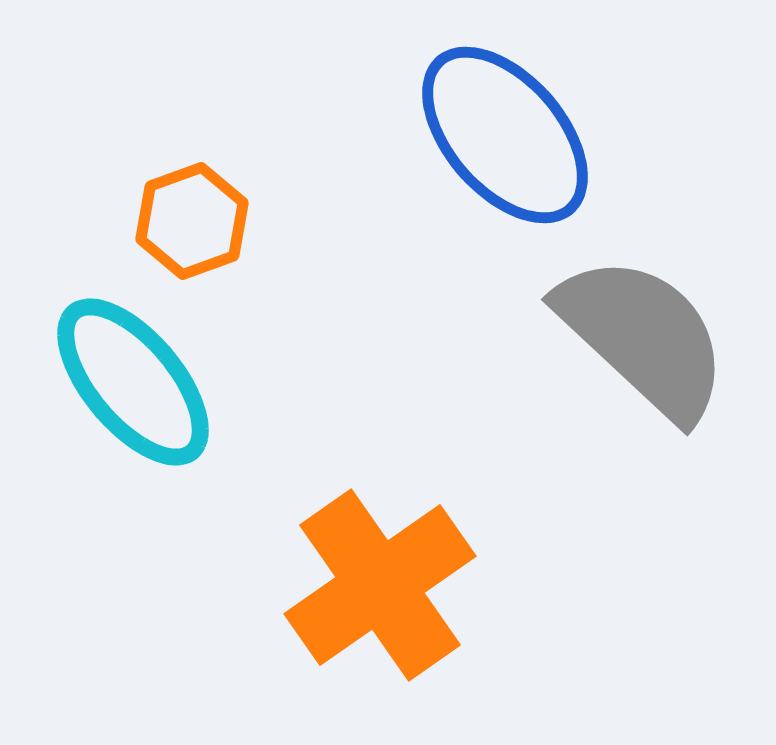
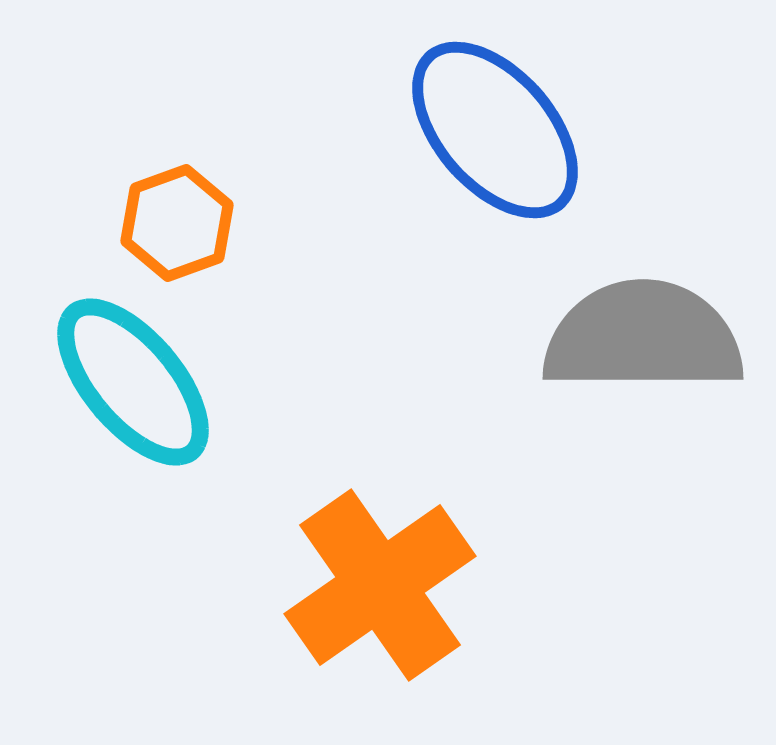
blue ellipse: moved 10 px left, 5 px up
orange hexagon: moved 15 px left, 2 px down
gray semicircle: rotated 43 degrees counterclockwise
